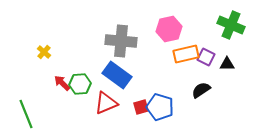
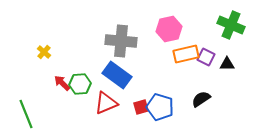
black semicircle: moved 9 px down
